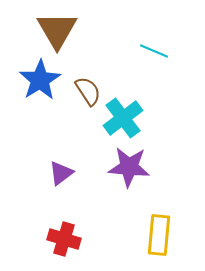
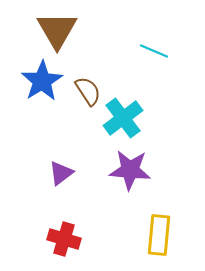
blue star: moved 2 px right, 1 px down
purple star: moved 1 px right, 3 px down
